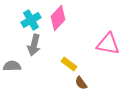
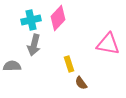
cyan cross: rotated 18 degrees clockwise
yellow rectangle: rotated 35 degrees clockwise
